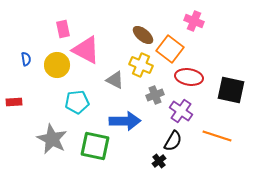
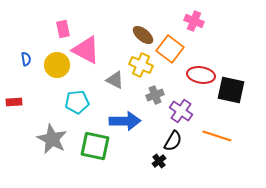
red ellipse: moved 12 px right, 2 px up
